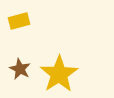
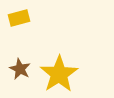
yellow rectangle: moved 3 px up
